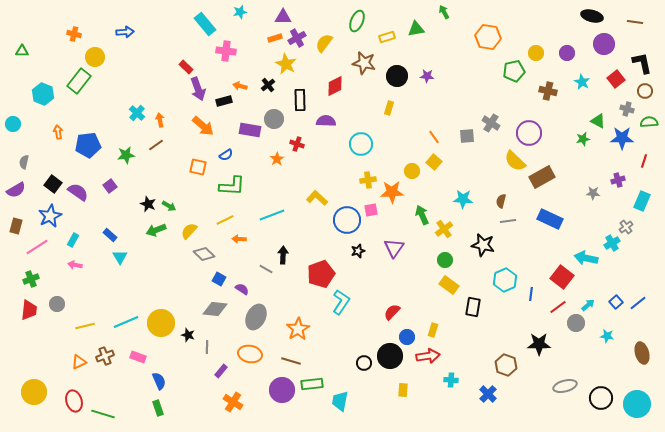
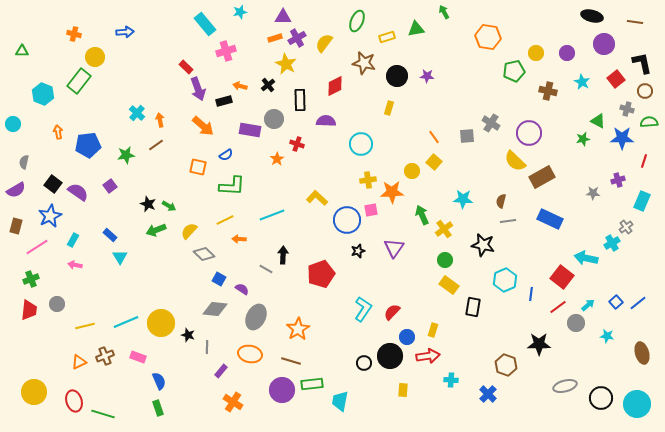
pink cross at (226, 51): rotated 24 degrees counterclockwise
cyan L-shape at (341, 302): moved 22 px right, 7 px down
